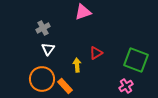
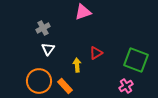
orange circle: moved 3 px left, 2 px down
